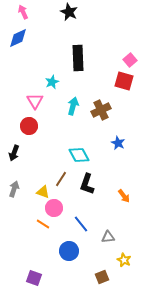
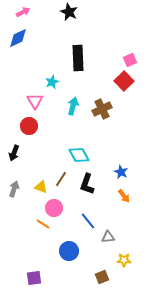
pink arrow: rotated 88 degrees clockwise
pink square: rotated 16 degrees clockwise
red square: rotated 30 degrees clockwise
brown cross: moved 1 px right, 1 px up
blue star: moved 3 px right, 29 px down
yellow triangle: moved 2 px left, 5 px up
blue line: moved 7 px right, 3 px up
yellow star: rotated 24 degrees counterclockwise
purple square: rotated 28 degrees counterclockwise
